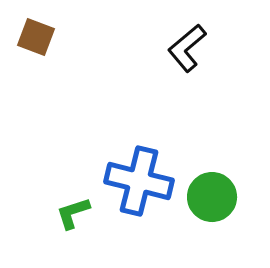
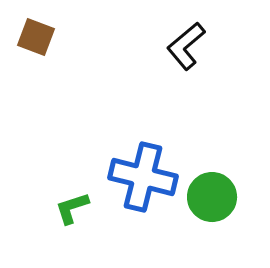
black L-shape: moved 1 px left, 2 px up
blue cross: moved 4 px right, 4 px up
green L-shape: moved 1 px left, 5 px up
